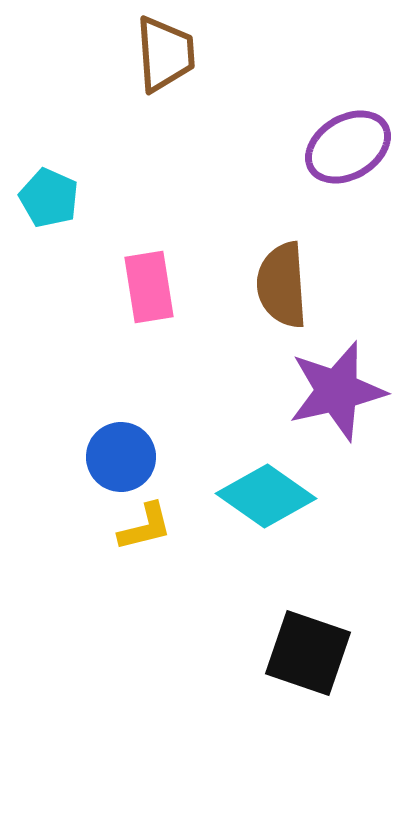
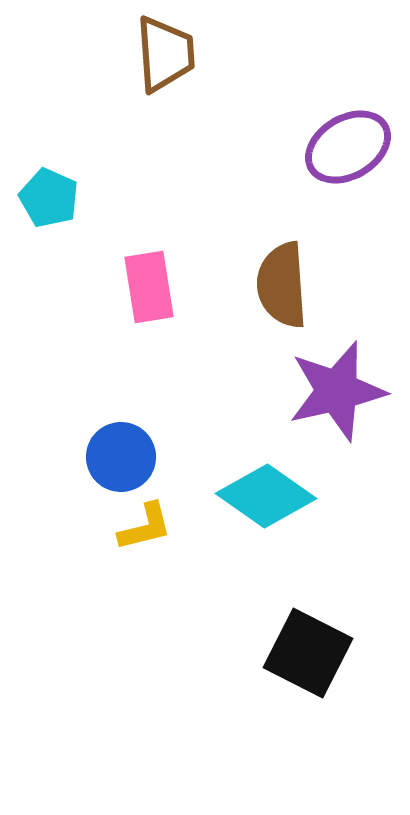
black square: rotated 8 degrees clockwise
